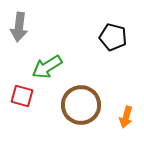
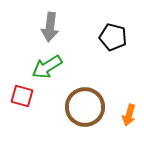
gray arrow: moved 31 px right
brown circle: moved 4 px right, 2 px down
orange arrow: moved 3 px right, 2 px up
